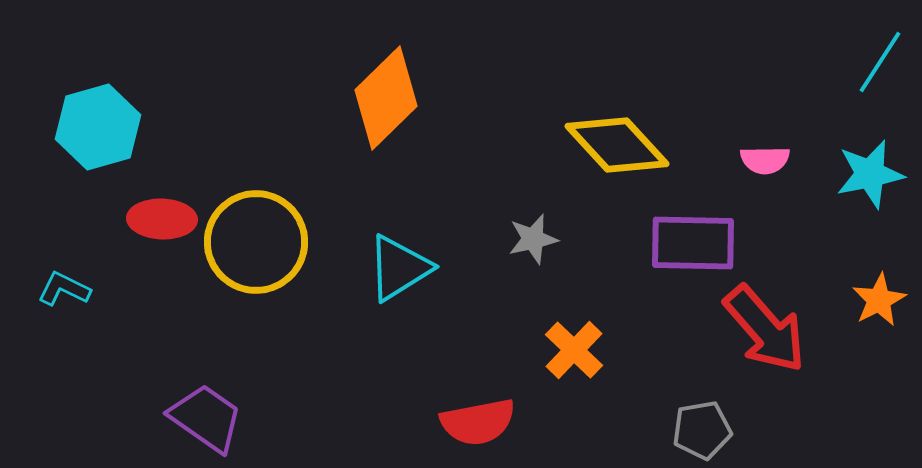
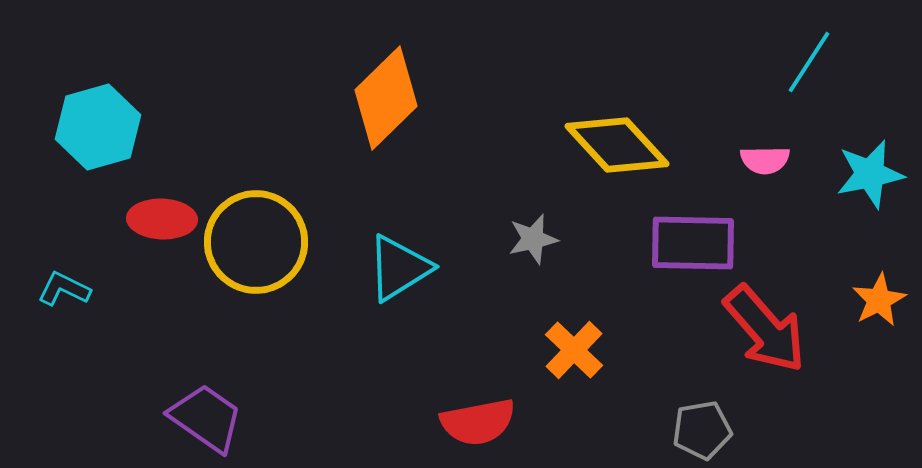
cyan line: moved 71 px left
